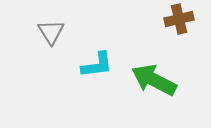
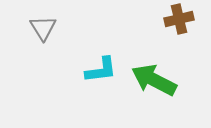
gray triangle: moved 8 px left, 4 px up
cyan L-shape: moved 4 px right, 5 px down
